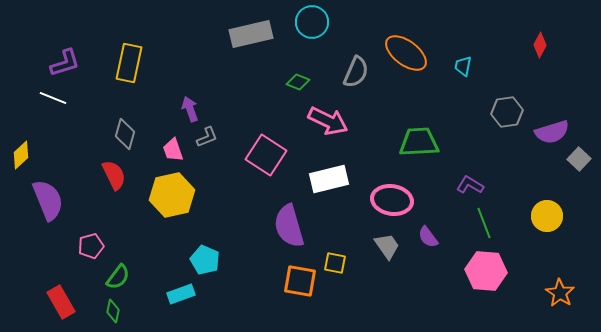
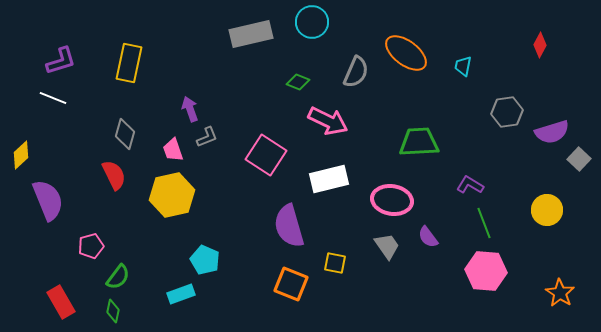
purple L-shape at (65, 63): moved 4 px left, 2 px up
yellow circle at (547, 216): moved 6 px up
orange square at (300, 281): moved 9 px left, 3 px down; rotated 12 degrees clockwise
